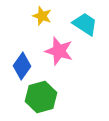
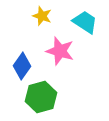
cyan trapezoid: moved 2 px up
pink star: moved 1 px right
